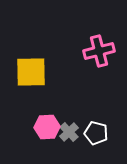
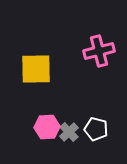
yellow square: moved 5 px right, 3 px up
white pentagon: moved 4 px up
